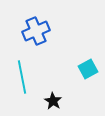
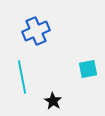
cyan square: rotated 18 degrees clockwise
